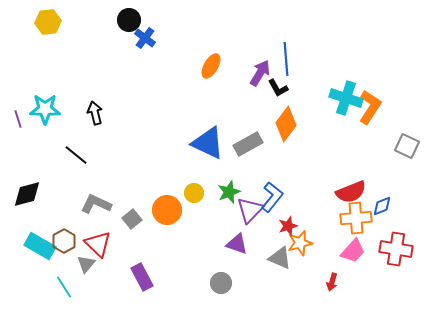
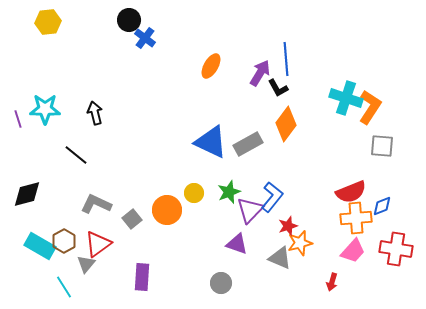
blue triangle at (208, 143): moved 3 px right, 1 px up
gray square at (407, 146): moved 25 px left; rotated 20 degrees counterclockwise
red triangle at (98, 244): rotated 40 degrees clockwise
purple rectangle at (142, 277): rotated 32 degrees clockwise
